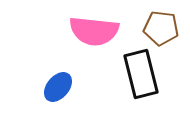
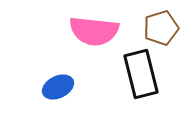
brown pentagon: rotated 24 degrees counterclockwise
blue ellipse: rotated 24 degrees clockwise
